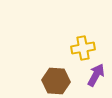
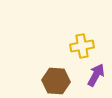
yellow cross: moved 1 px left, 2 px up
